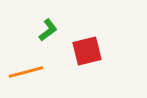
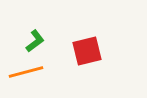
green L-shape: moved 13 px left, 11 px down
